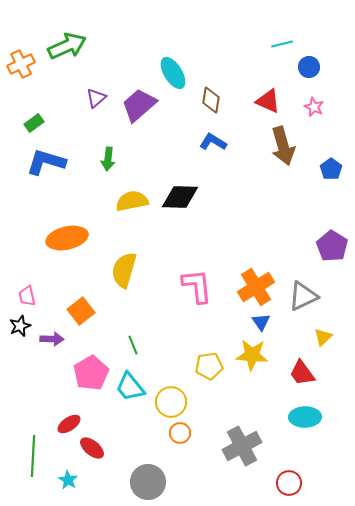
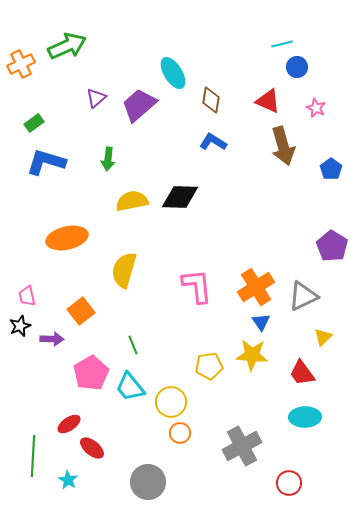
blue circle at (309, 67): moved 12 px left
pink star at (314, 107): moved 2 px right, 1 px down
